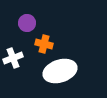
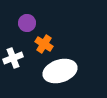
orange cross: rotated 18 degrees clockwise
